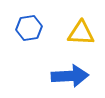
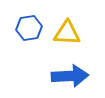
yellow triangle: moved 14 px left
